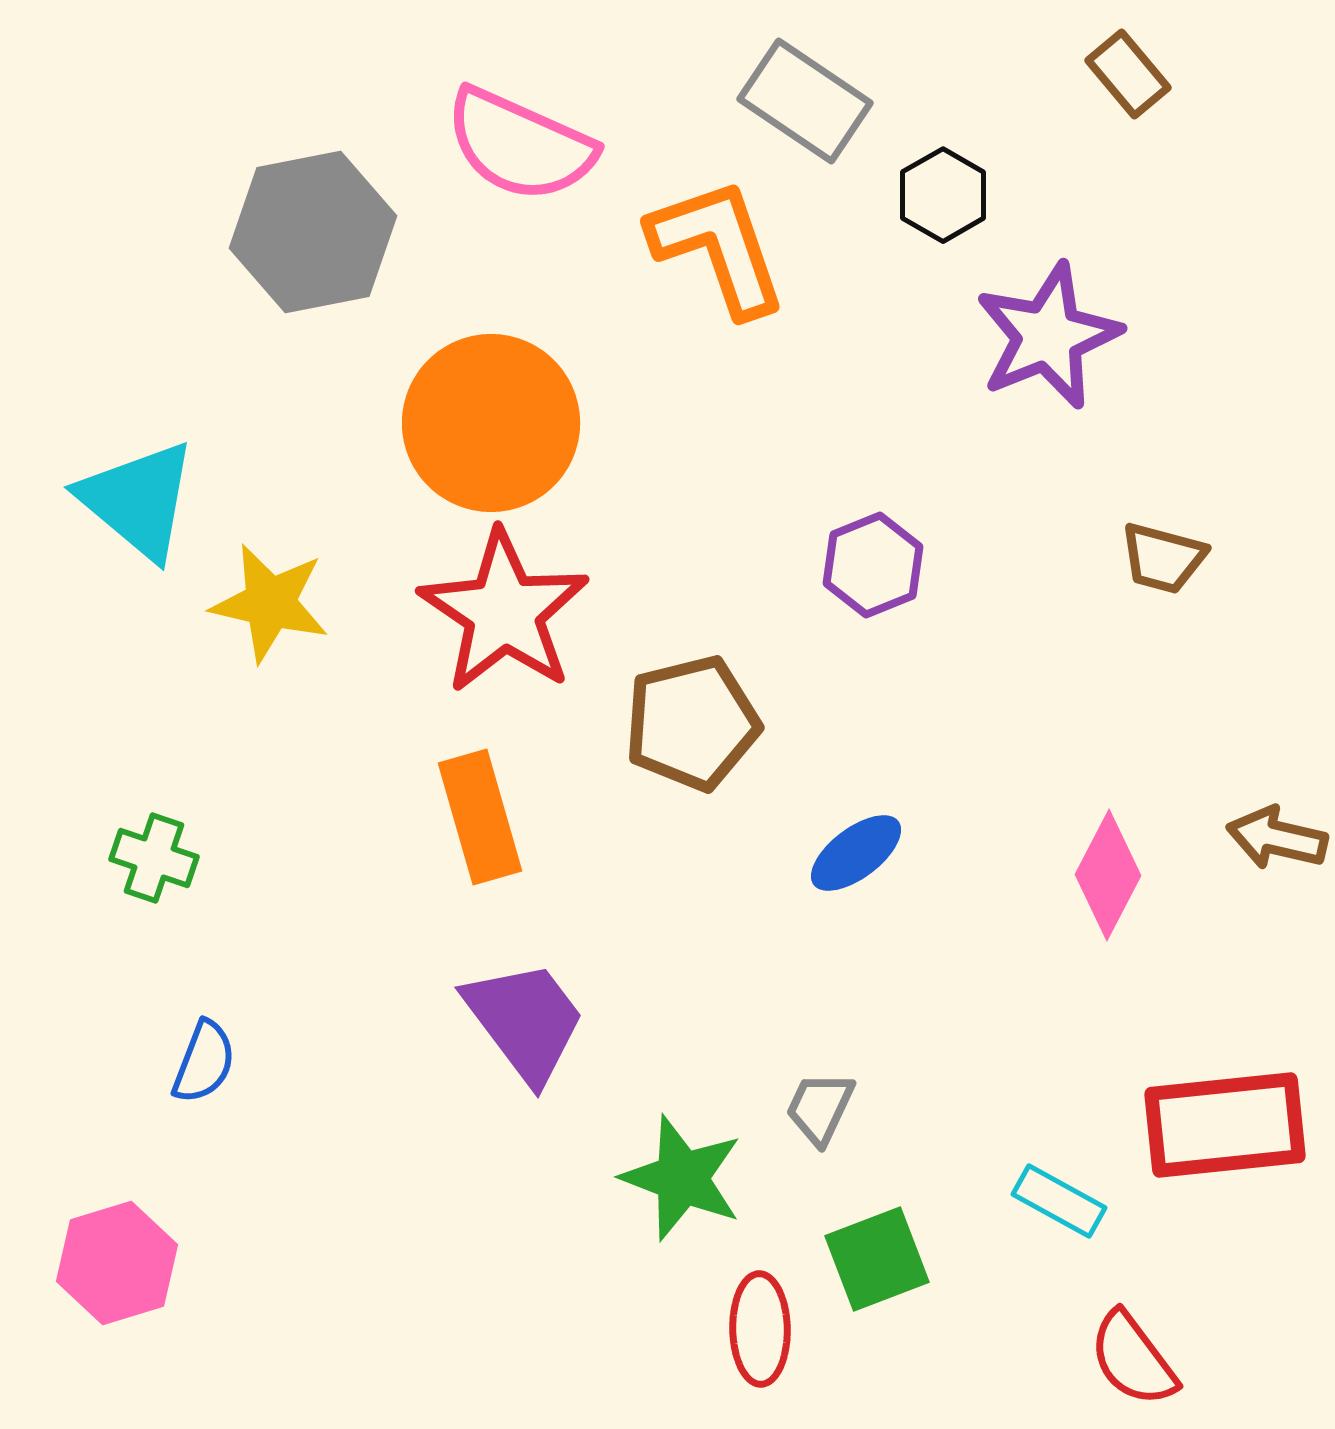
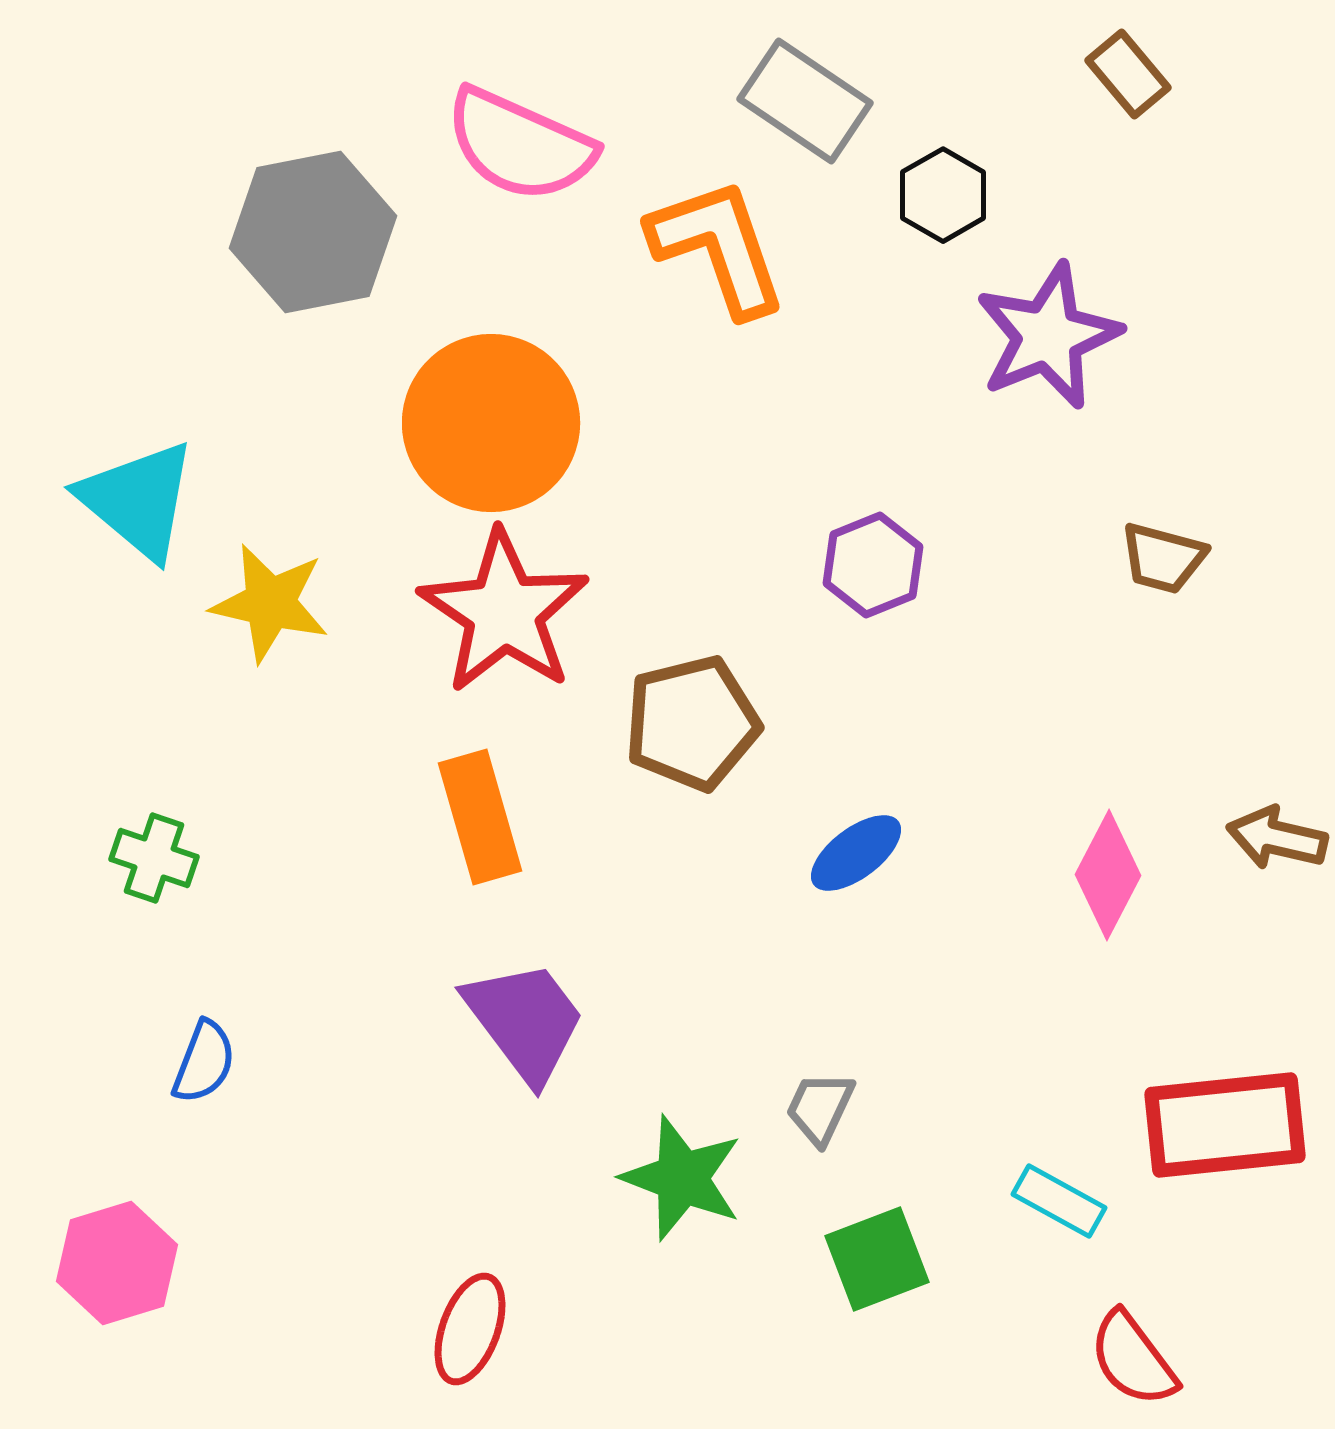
red ellipse: moved 290 px left; rotated 21 degrees clockwise
